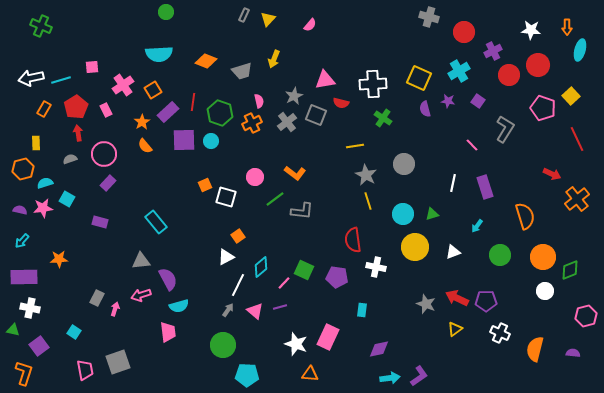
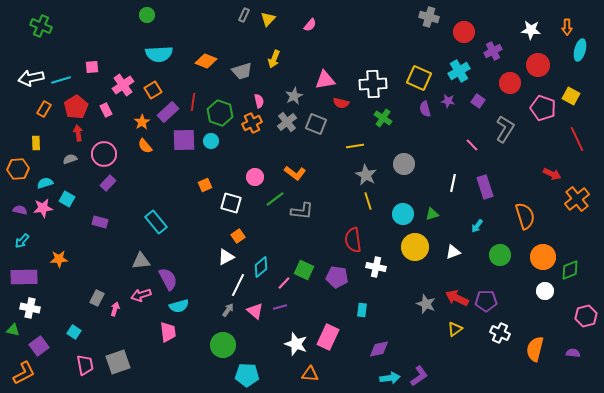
green circle at (166, 12): moved 19 px left, 3 px down
red circle at (509, 75): moved 1 px right, 8 px down
yellow square at (571, 96): rotated 18 degrees counterclockwise
gray square at (316, 115): moved 9 px down
orange hexagon at (23, 169): moved 5 px left; rotated 10 degrees clockwise
white square at (226, 197): moved 5 px right, 6 px down
pink trapezoid at (85, 370): moved 5 px up
orange L-shape at (24, 373): rotated 45 degrees clockwise
